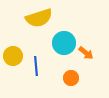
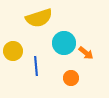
yellow circle: moved 5 px up
